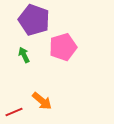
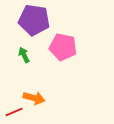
purple pentagon: rotated 12 degrees counterclockwise
pink pentagon: rotated 28 degrees clockwise
orange arrow: moved 8 px left, 3 px up; rotated 25 degrees counterclockwise
